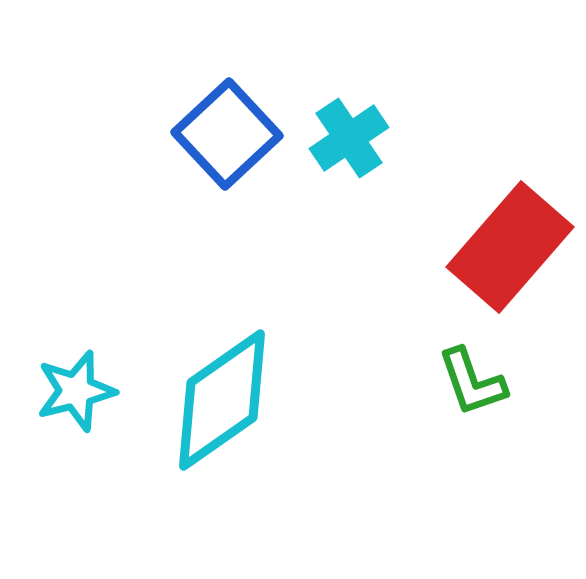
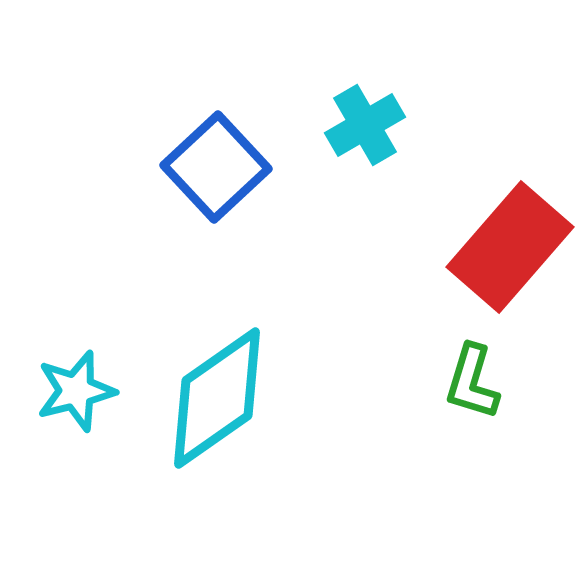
blue square: moved 11 px left, 33 px down
cyan cross: moved 16 px right, 13 px up; rotated 4 degrees clockwise
green L-shape: rotated 36 degrees clockwise
cyan diamond: moved 5 px left, 2 px up
